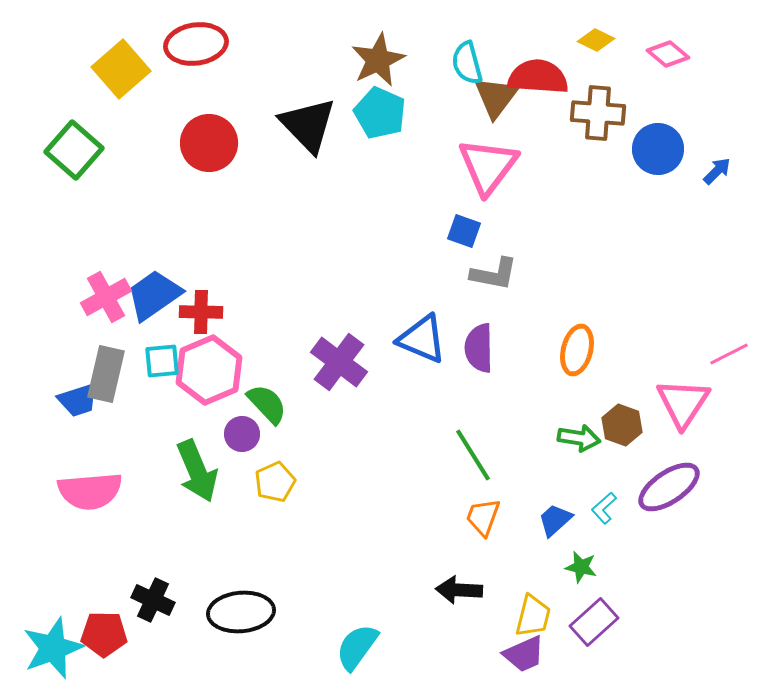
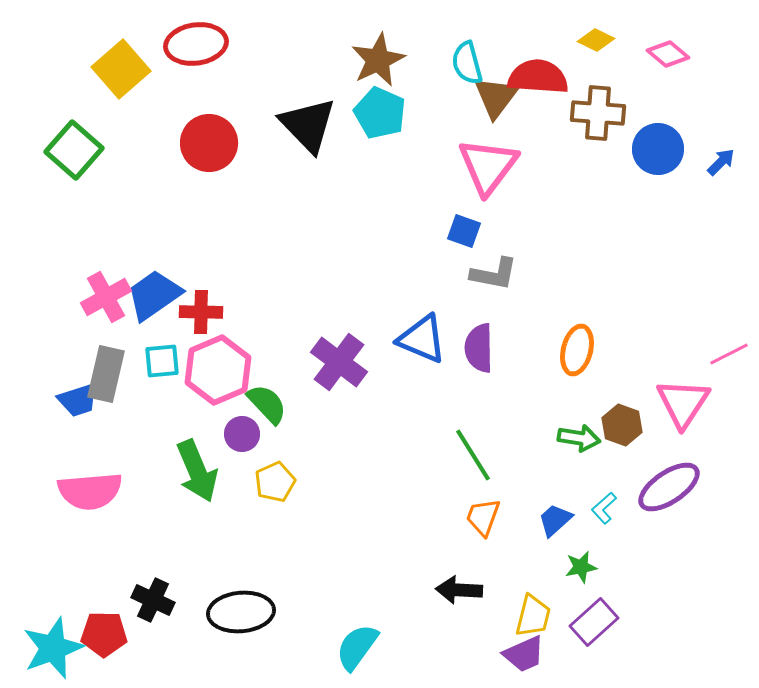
blue arrow at (717, 171): moved 4 px right, 9 px up
pink hexagon at (209, 370): moved 9 px right
green star at (581, 567): rotated 24 degrees counterclockwise
